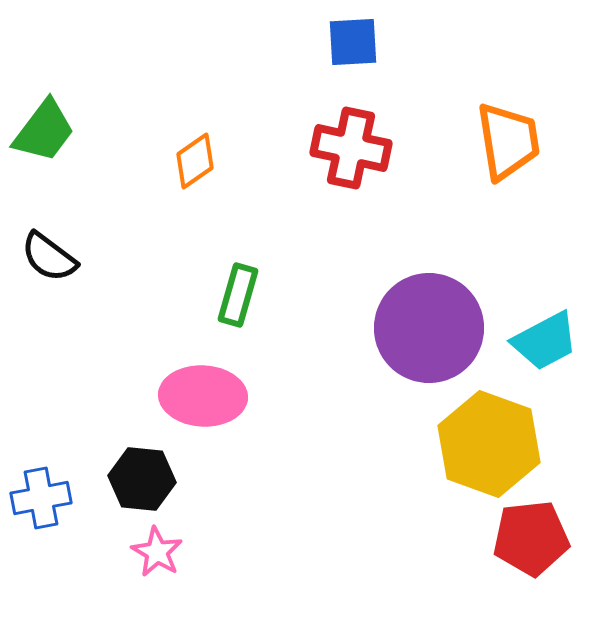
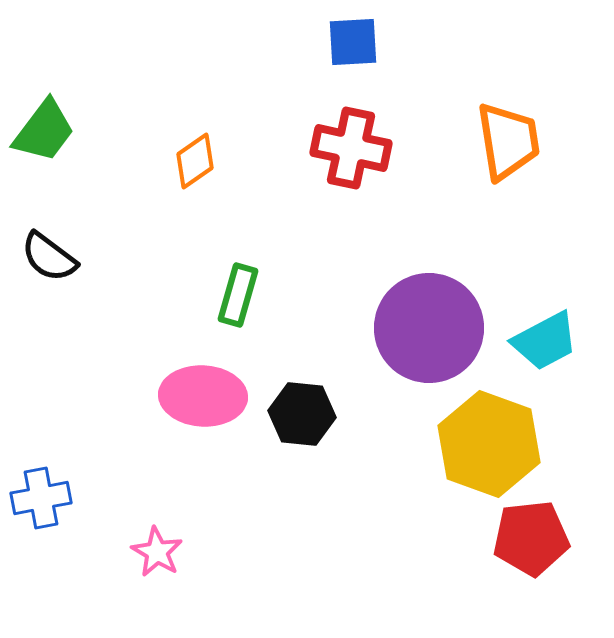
black hexagon: moved 160 px right, 65 px up
